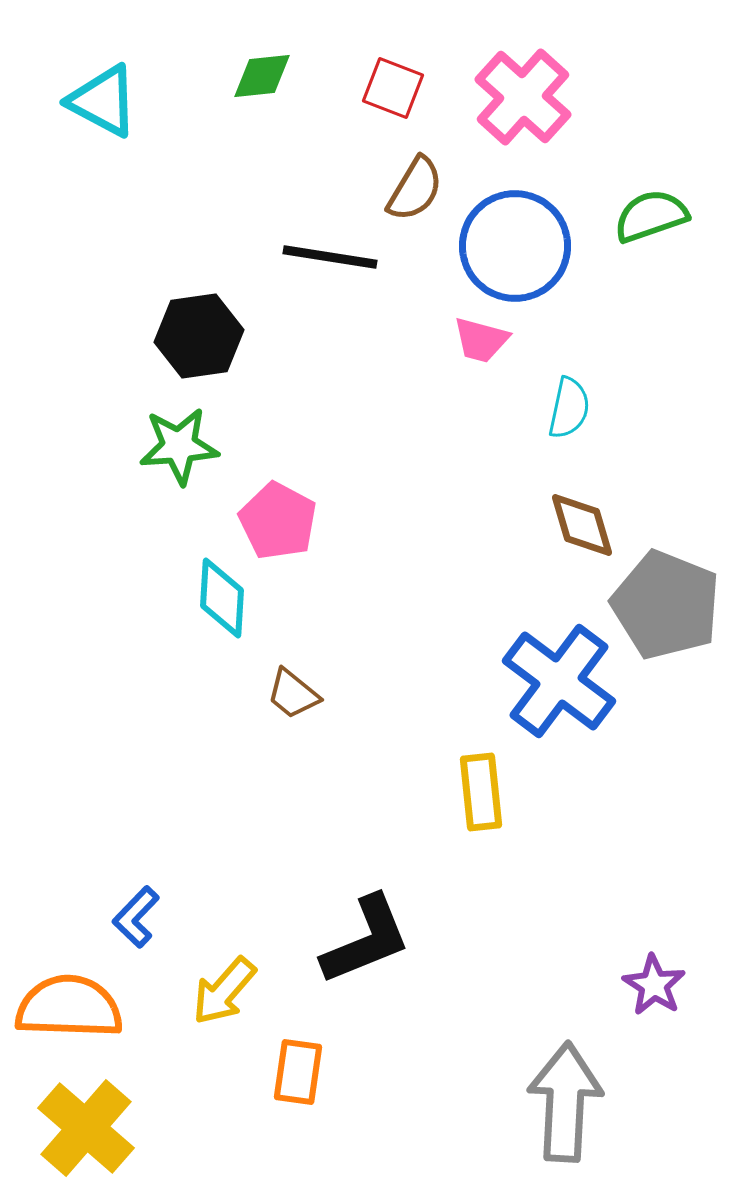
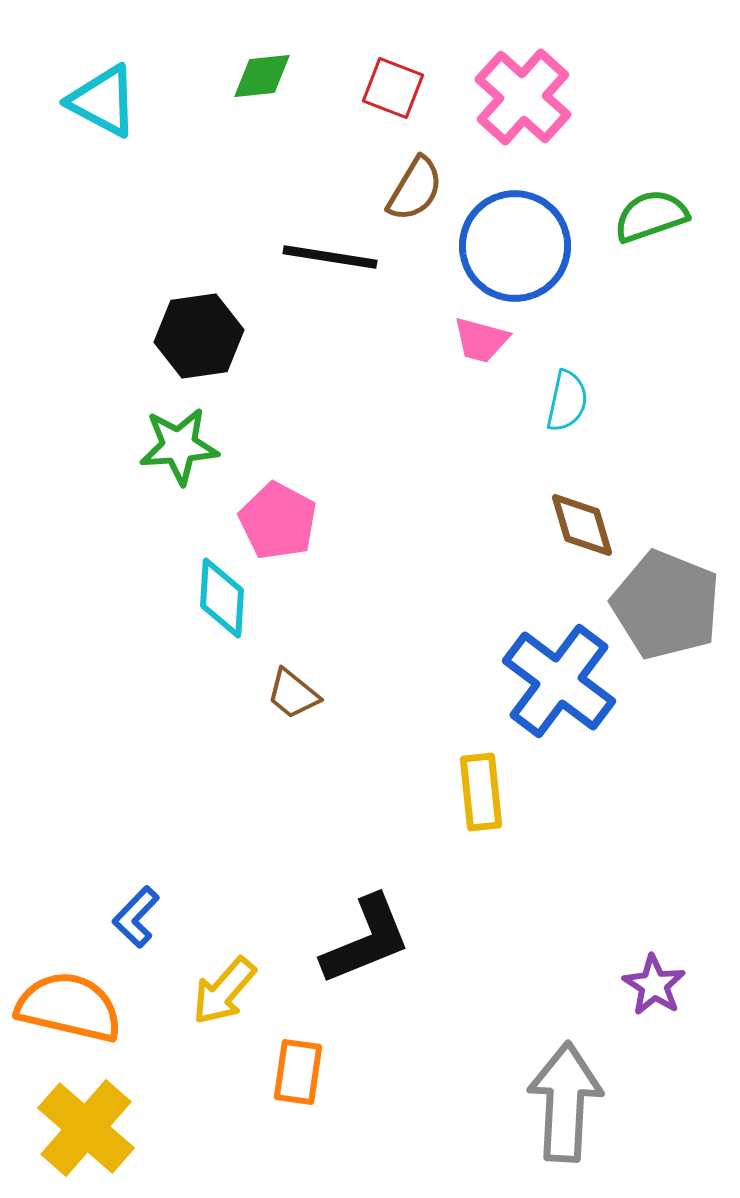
cyan semicircle: moved 2 px left, 7 px up
orange semicircle: rotated 11 degrees clockwise
